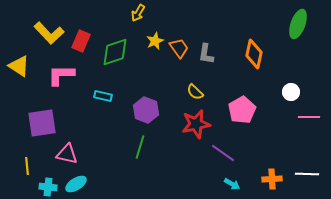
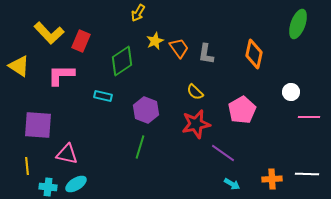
green diamond: moved 7 px right, 9 px down; rotated 16 degrees counterclockwise
purple square: moved 4 px left, 2 px down; rotated 12 degrees clockwise
